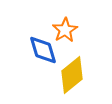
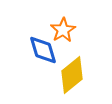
orange star: moved 2 px left
